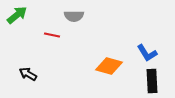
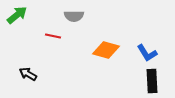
red line: moved 1 px right, 1 px down
orange diamond: moved 3 px left, 16 px up
